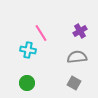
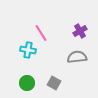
gray square: moved 20 px left
